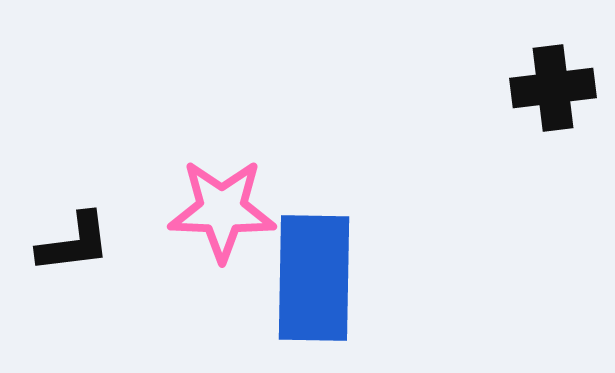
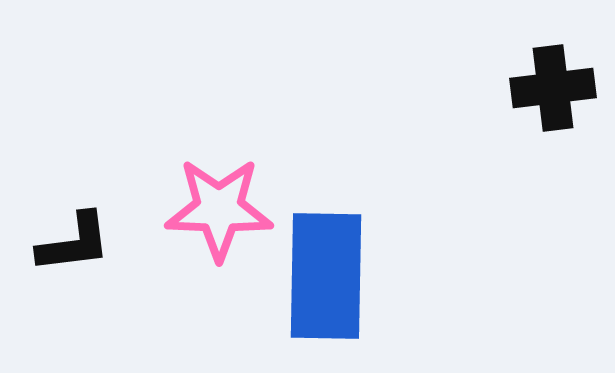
pink star: moved 3 px left, 1 px up
blue rectangle: moved 12 px right, 2 px up
